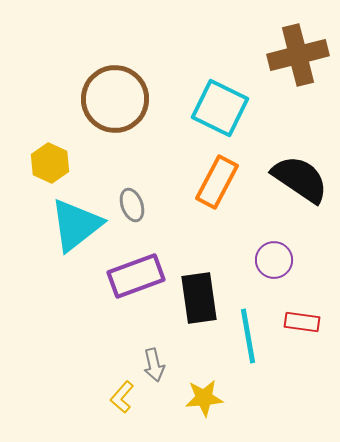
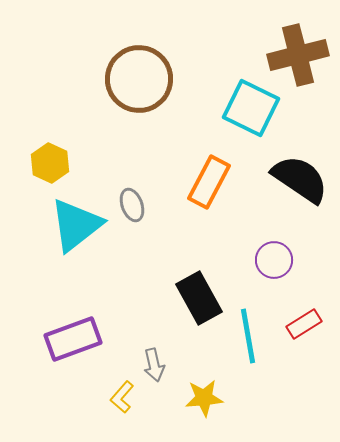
brown circle: moved 24 px right, 20 px up
cyan square: moved 31 px right
orange rectangle: moved 8 px left
purple rectangle: moved 63 px left, 63 px down
black rectangle: rotated 21 degrees counterclockwise
red rectangle: moved 2 px right, 2 px down; rotated 40 degrees counterclockwise
